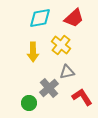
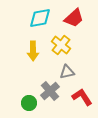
yellow arrow: moved 1 px up
gray cross: moved 1 px right, 3 px down
